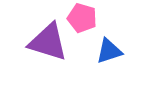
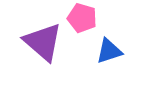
purple triangle: moved 5 px left; rotated 24 degrees clockwise
